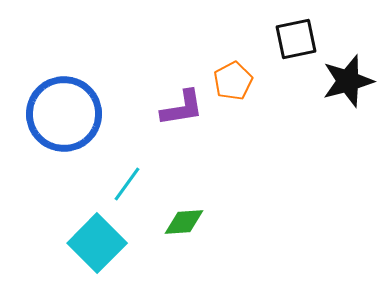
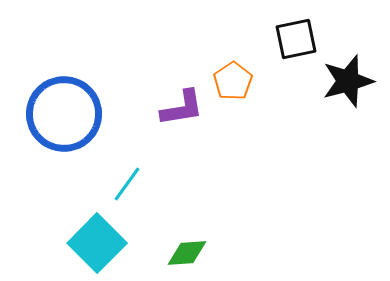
orange pentagon: rotated 6 degrees counterclockwise
green diamond: moved 3 px right, 31 px down
